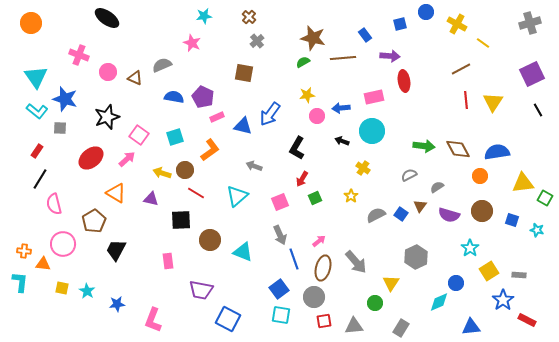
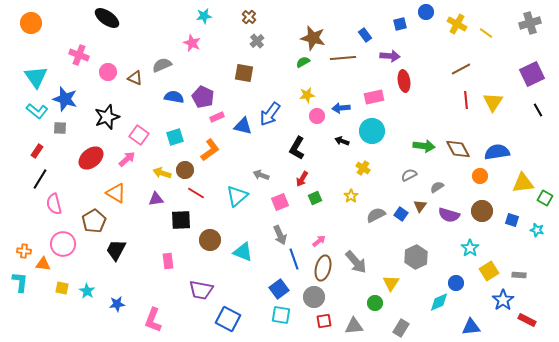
yellow line at (483, 43): moved 3 px right, 10 px up
gray arrow at (254, 166): moved 7 px right, 9 px down
purple triangle at (151, 199): moved 5 px right; rotated 21 degrees counterclockwise
